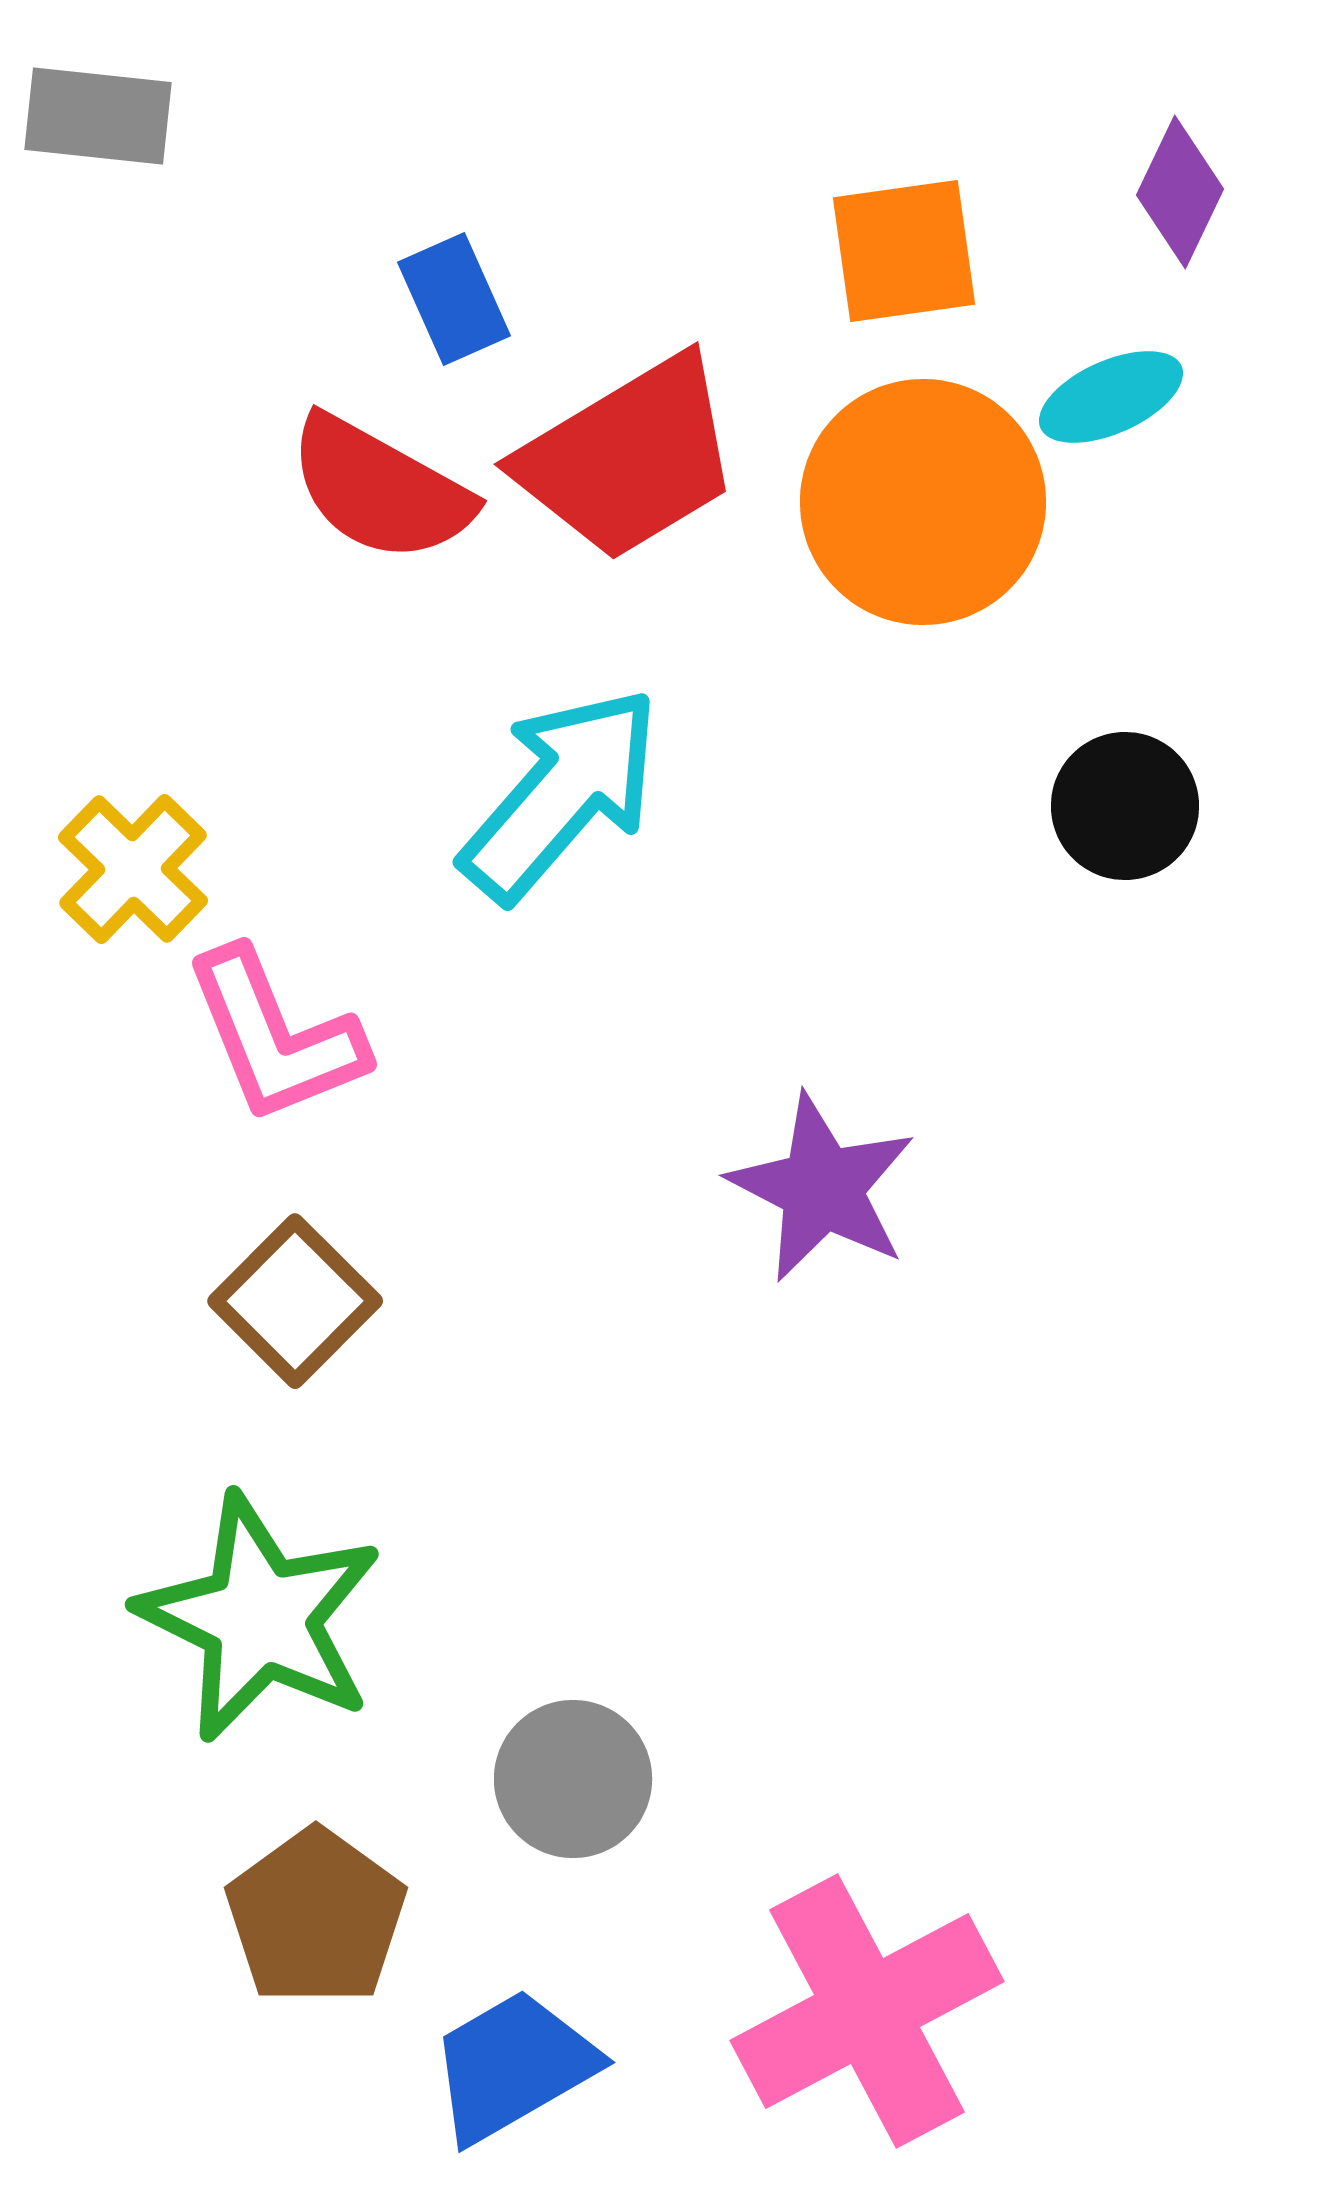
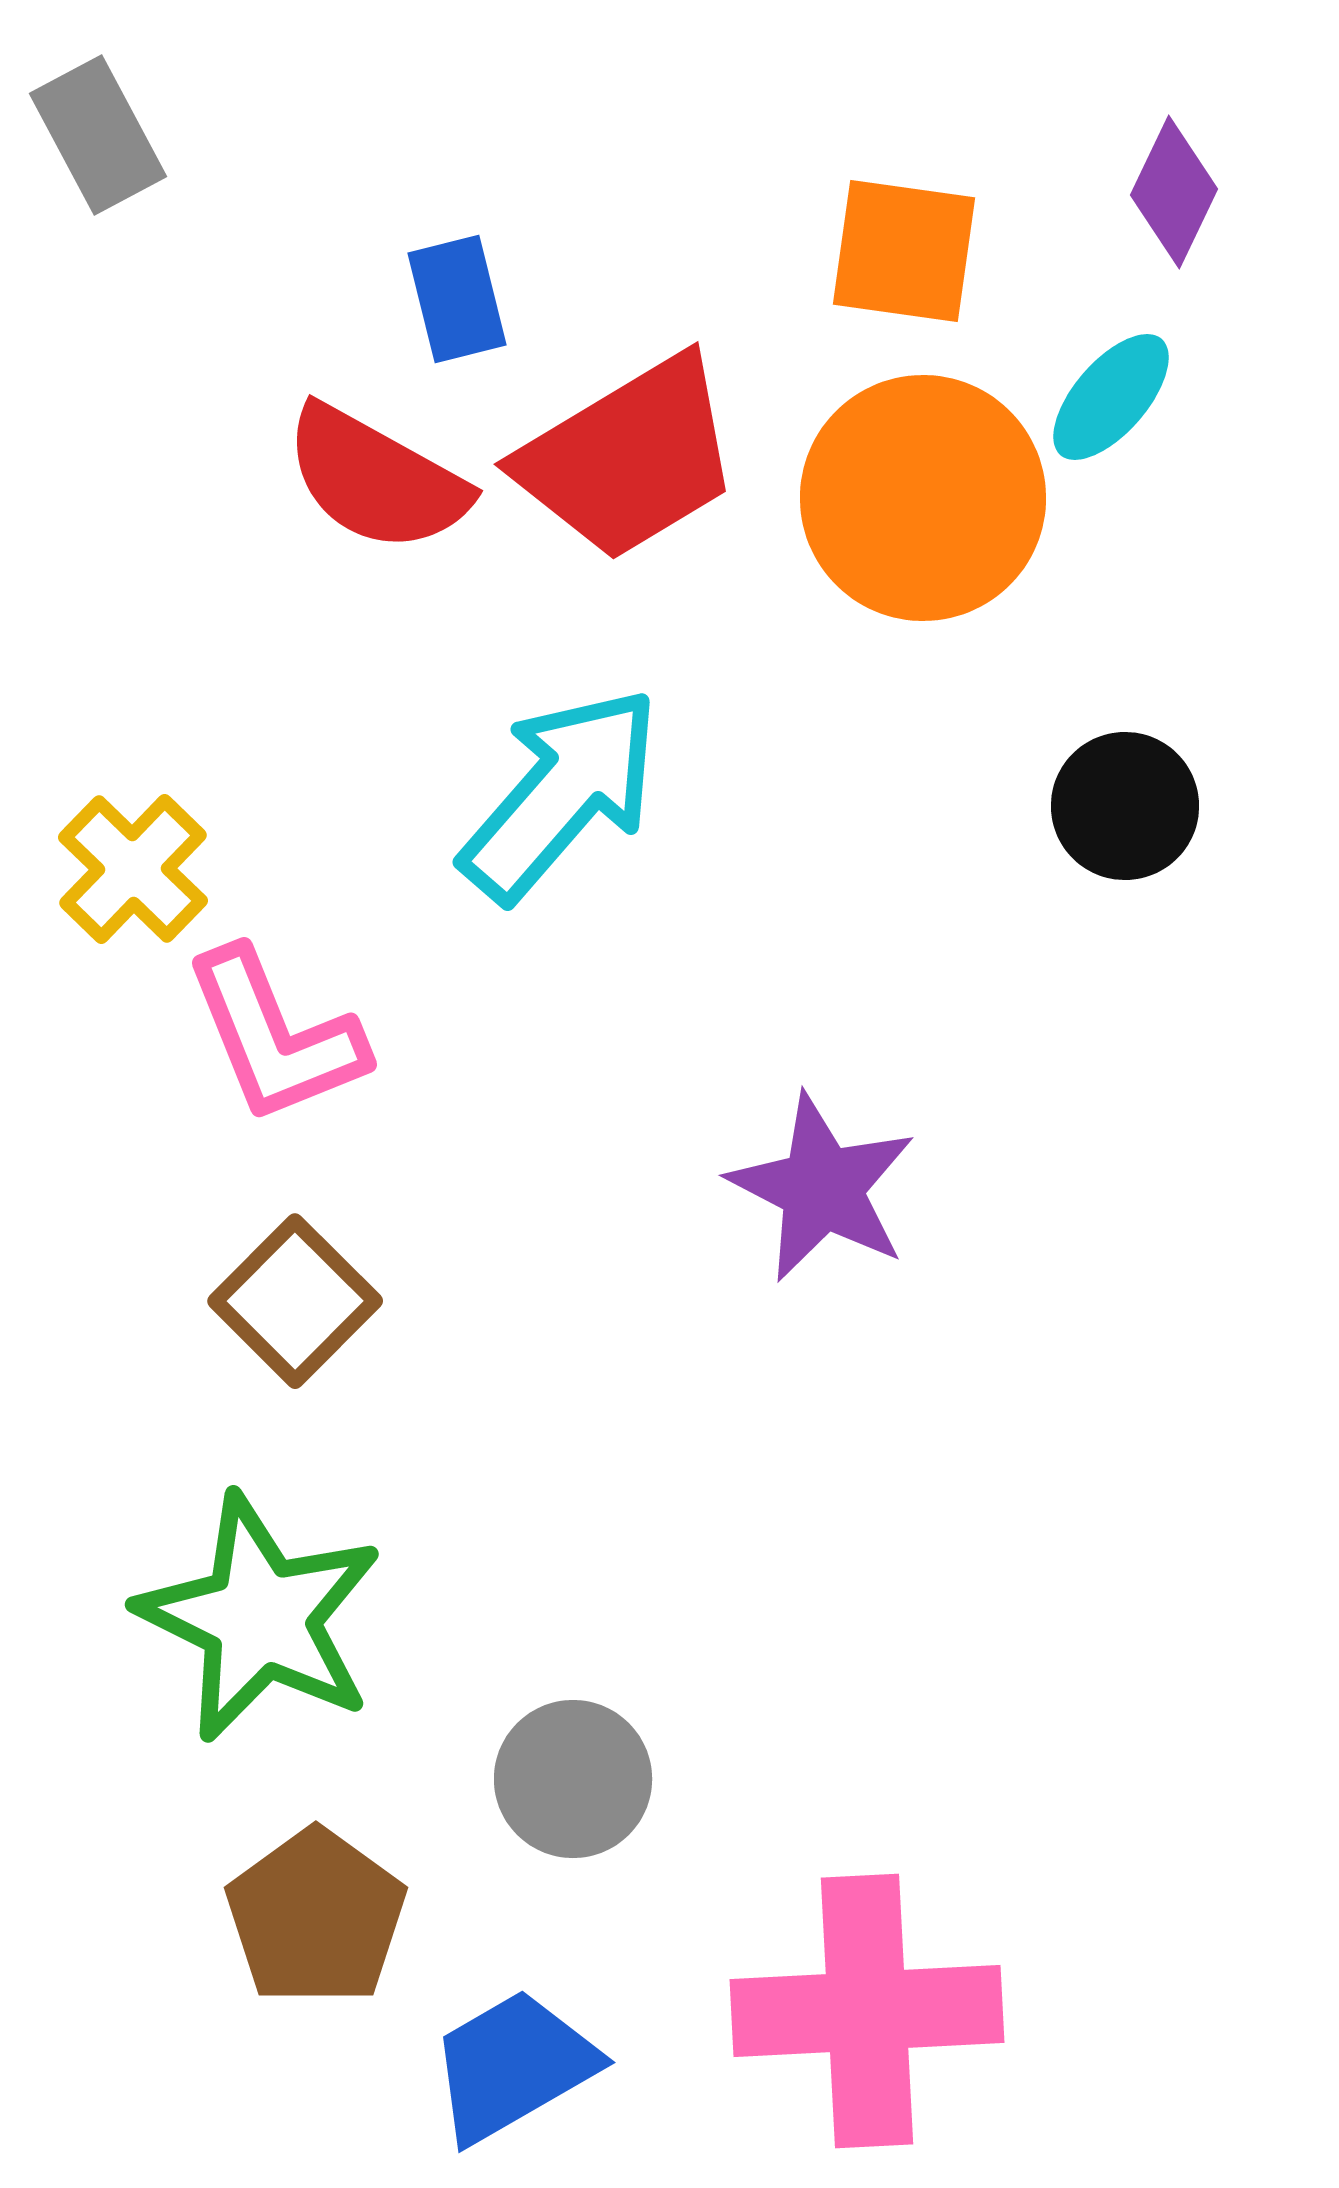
gray rectangle: moved 19 px down; rotated 56 degrees clockwise
purple diamond: moved 6 px left
orange square: rotated 16 degrees clockwise
blue rectangle: moved 3 px right; rotated 10 degrees clockwise
cyan ellipse: rotated 25 degrees counterclockwise
red semicircle: moved 4 px left, 10 px up
orange circle: moved 4 px up
pink cross: rotated 25 degrees clockwise
